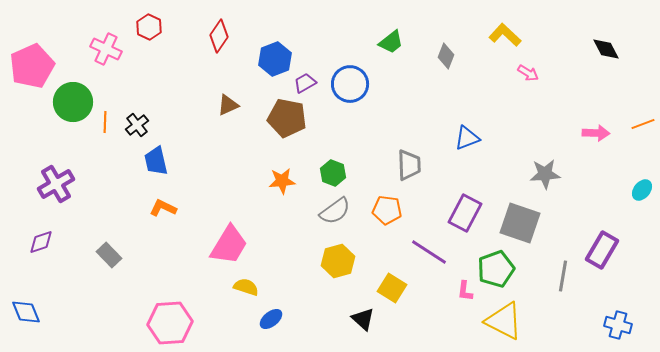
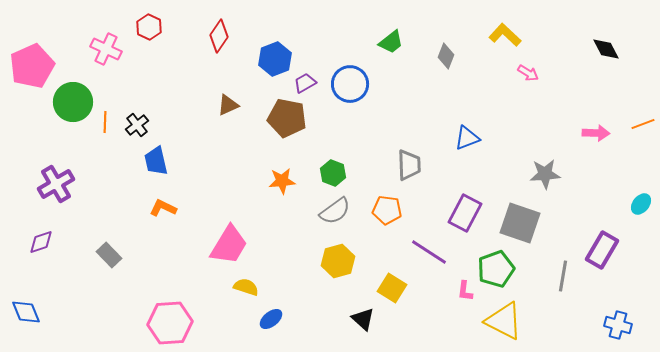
cyan ellipse at (642, 190): moved 1 px left, 14 px down
